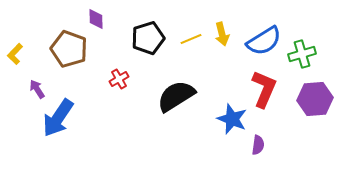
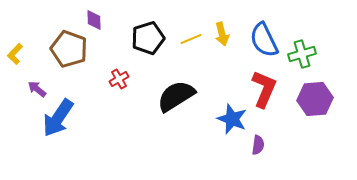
purple diamond: moved 2 px left, 1 px down
blue semicircle: moved 1 px up; rotated 96 degrees clockwise
purple arrow: rotated 18 degrees counterclockwise
